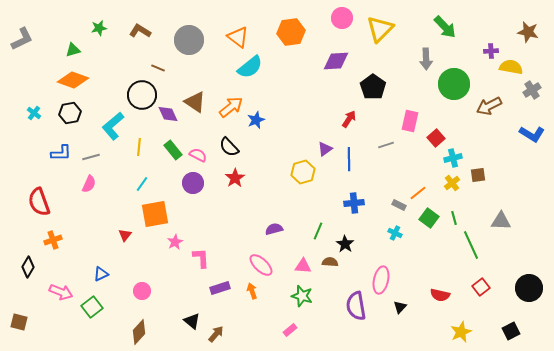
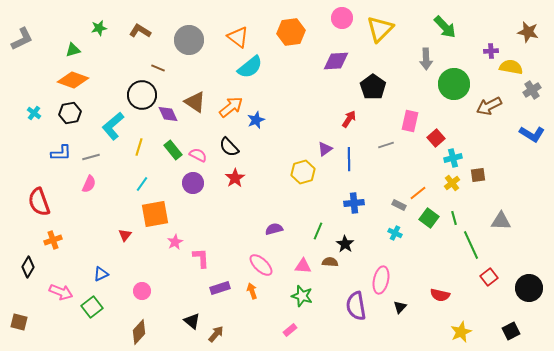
yellow line at (139, 147): rotated 12 degrees clockwise
red square at (481, 287): moved 8 px right, 10 px up
